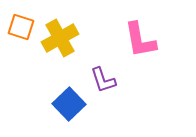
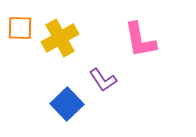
orange square: moved 1 px left, 1 px down; rotated 16 degrees counterclockwise
purple L-shape: rotated 16 degrees counterclockwise
blue square: moved 2 px left
